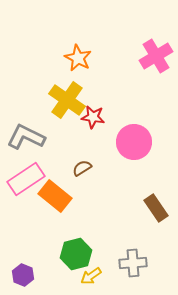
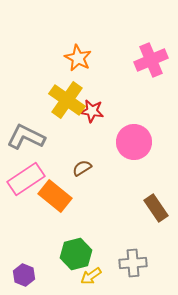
pink cross: moved 5 px left, 4 px down; rotated 8 degrees clockwise
red star: moved 1 px left, 6 px up
purple hexagon: moved 1 px right
